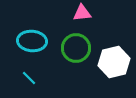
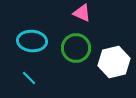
pink triangle: rotated 30 degrees clockwise
